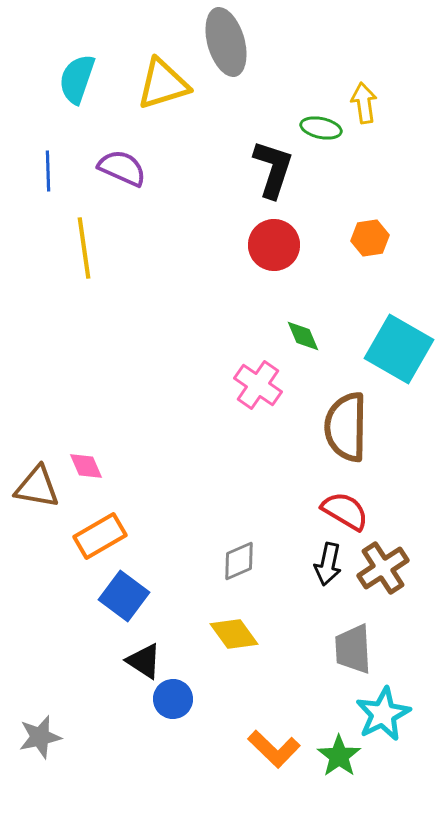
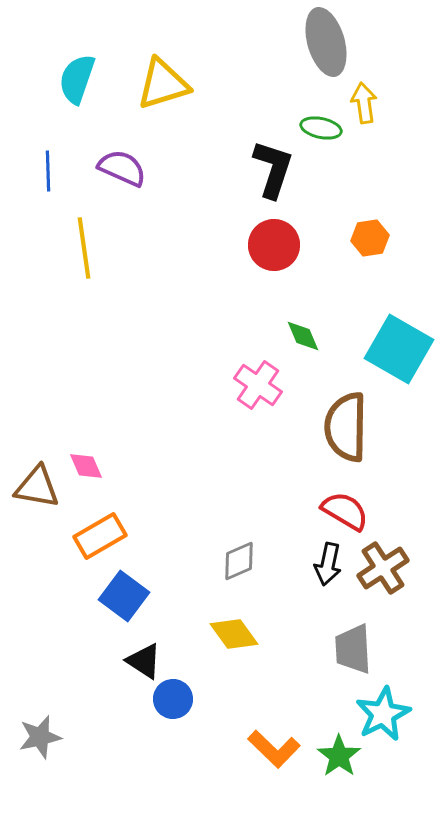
gray ellipse: moved 100 px right
